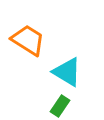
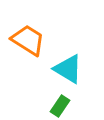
cyan triangle: moved 1 px right, 3 px up
